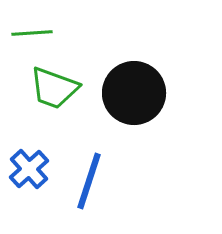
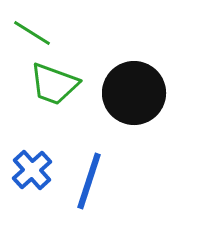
green line: rotated 36 degrees clockwise
green trapezoid: moved 4 px up
blue cross: moved 3 px right, 1 px down
